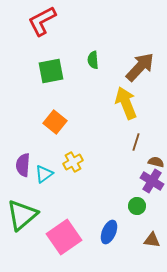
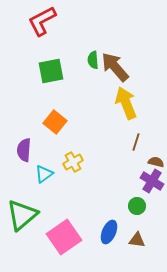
brown arrow: moved 25 px left; rotated 84 degrees counterclockwise
purple semicircle: moved 1 px right, 15 px up
brown triangle: moved 15 px left
